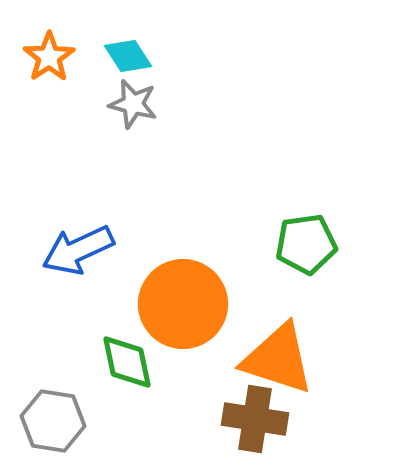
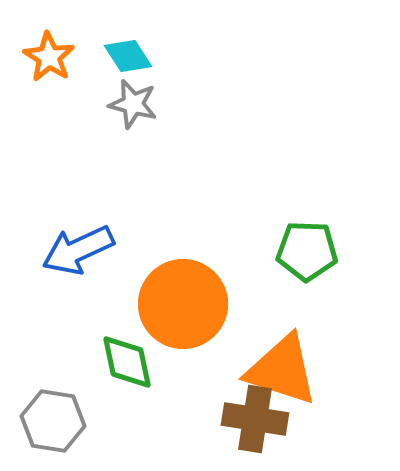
orange star: rotated 6 degrees counterclockwise
green pentagon: moved 1 px right, 7 px down; rotated 10 degrees clockwise
orange triangle: moved 4 px right, 11 px down
